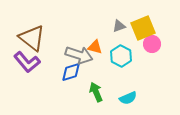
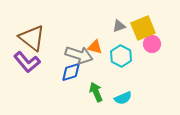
cyan semicircle: moved 5 px left
